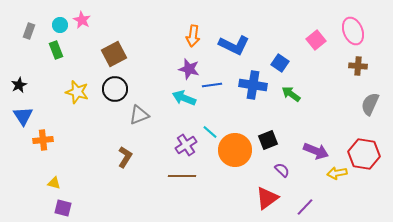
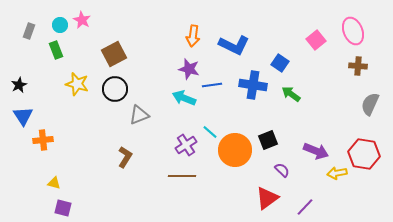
yellow star: moved 8 px up
